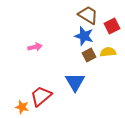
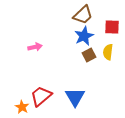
brown trapezoid: moved 5 px left; rotated 105 degrees clockwise
red square: moved 1 px down; rotated 28 degrees clockwise
blue star: rotated 30 degrees clockwise
yellow semicircle: rotated 77 degrees counterclockwise
blue triangle: moved 15 px down
orange star: rotated 16 degrees clockwise
